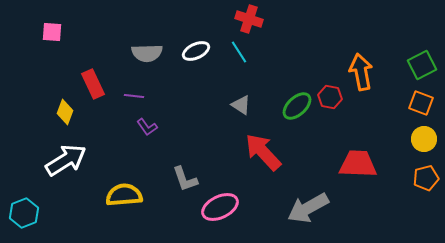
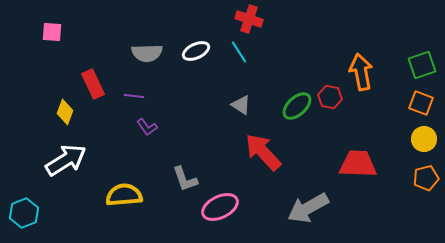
green square: rotated 8 degrees clockwise
